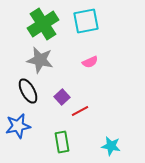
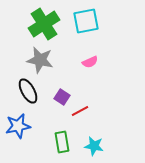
green cross: moved 1 px right
purple square: rotated 14 degrees counterclockwise
cyan star: moved 17 px left
